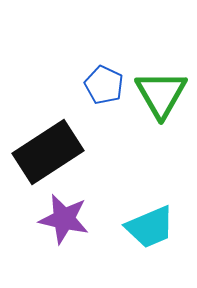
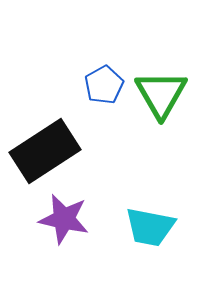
blue pentagon: rotated 18 degrees clockwise
black rectangle: moved 3 px left, 1 px up
cyan trapezoid: rotated 34 degrees clockwise
